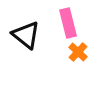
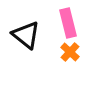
orange cross: moved 8 px left
